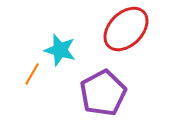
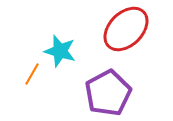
cyan star: moved 1 px down
purple pentagon: moved 5 px right
